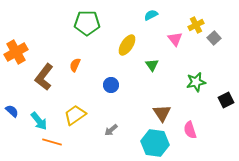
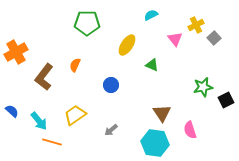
green triangle: rotated 32 degrees counterclockwise
green star: moved 7 px right, 5 px down
